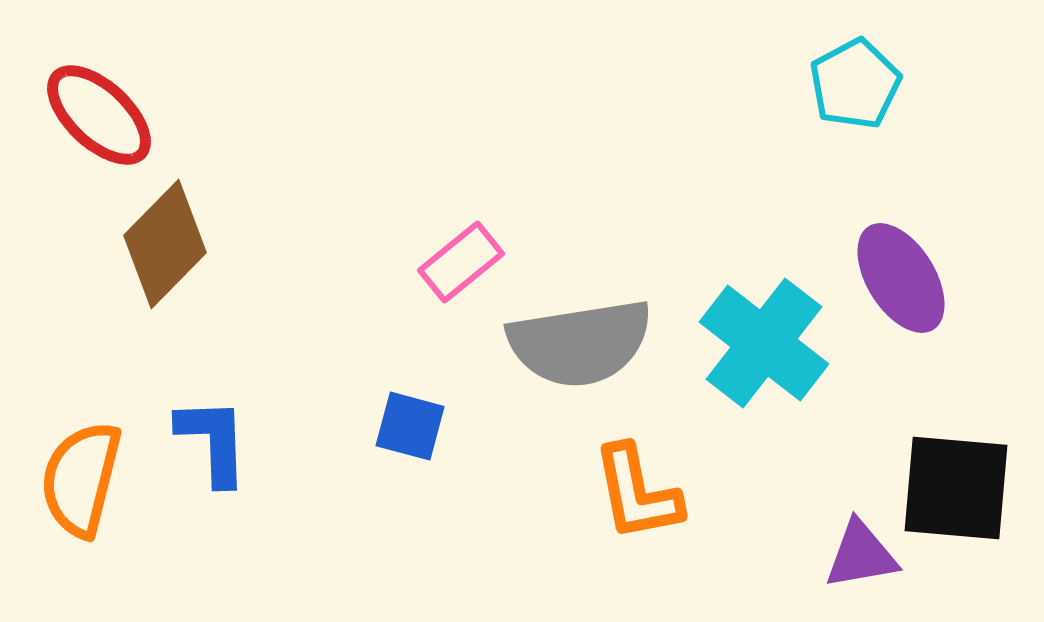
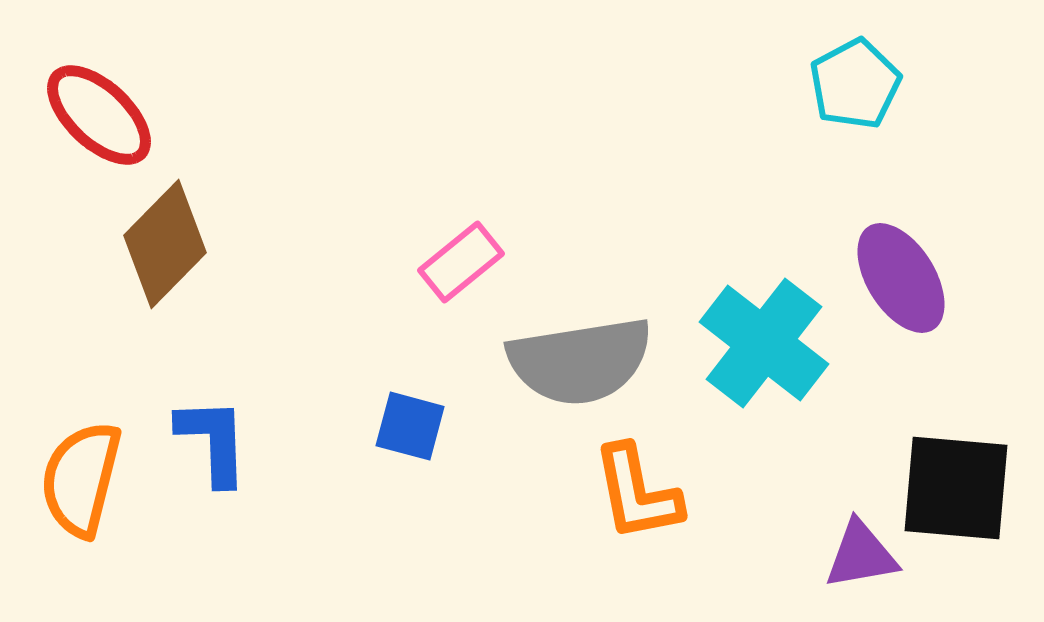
gray semicircle: moved 18 px down
